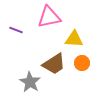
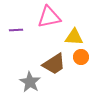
purple line: rotated 24 degrees counterclockwise
yellow triangle: moved 2 px up
orange circle: moved 1 px left, 6 px up
